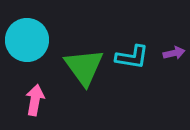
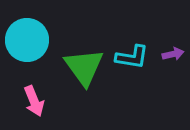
purple arrow: moved 1 px left, 1 px down
pink arrow: moved 1 px left, 1 px down; rotated 148 degrees clockwise
